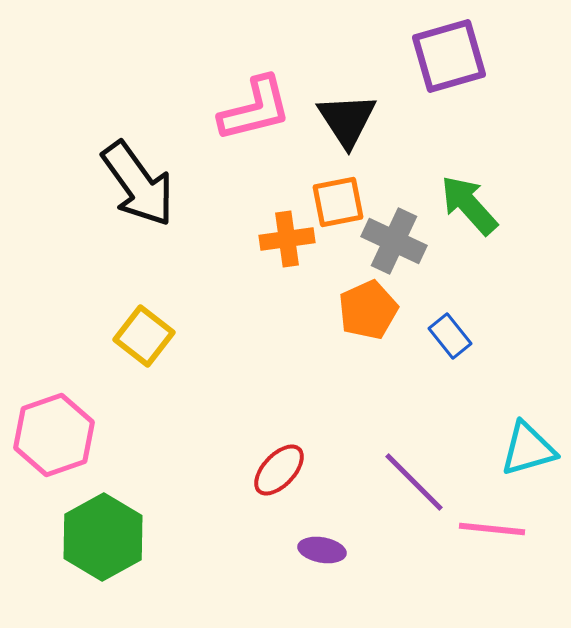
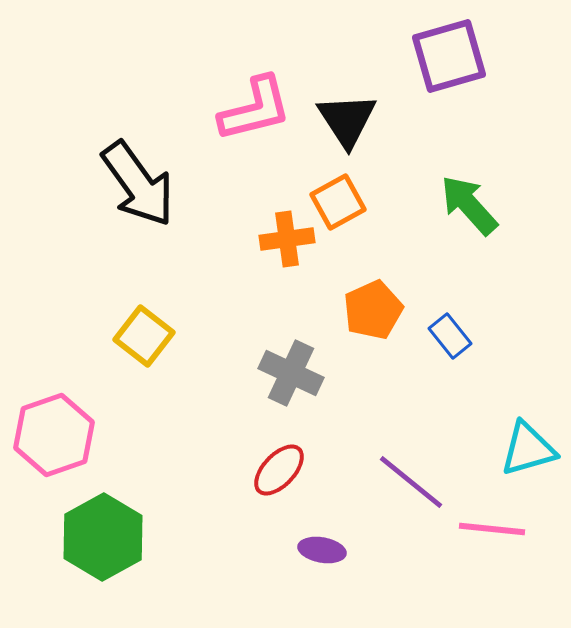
orange square: rotated 18 degrees counterclockwise
gray cross: moved 103 px left, 132 px down
orange pentagon: moved 5 px right
purple line: moved 3 px left; rotated 6 degrees counterclockwise
